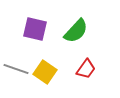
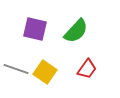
red trapezoid: moved 1 px right
